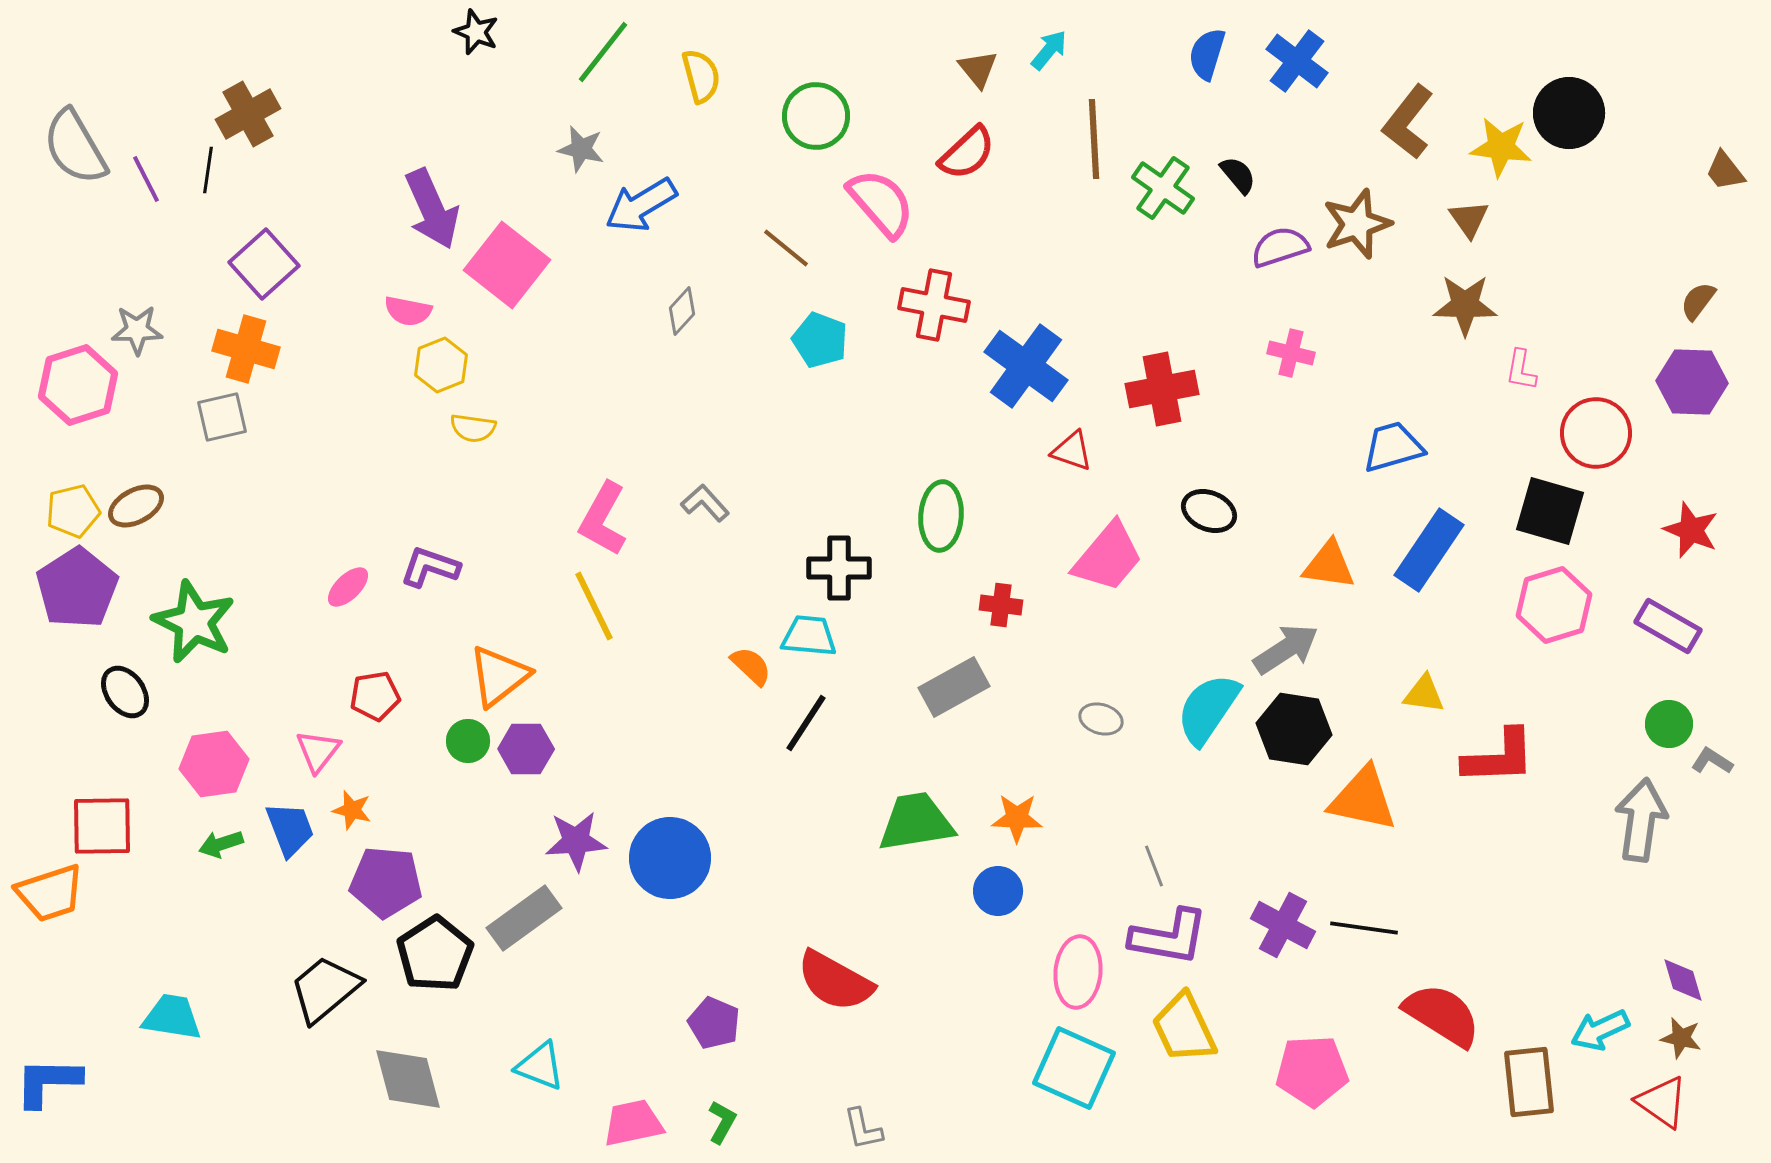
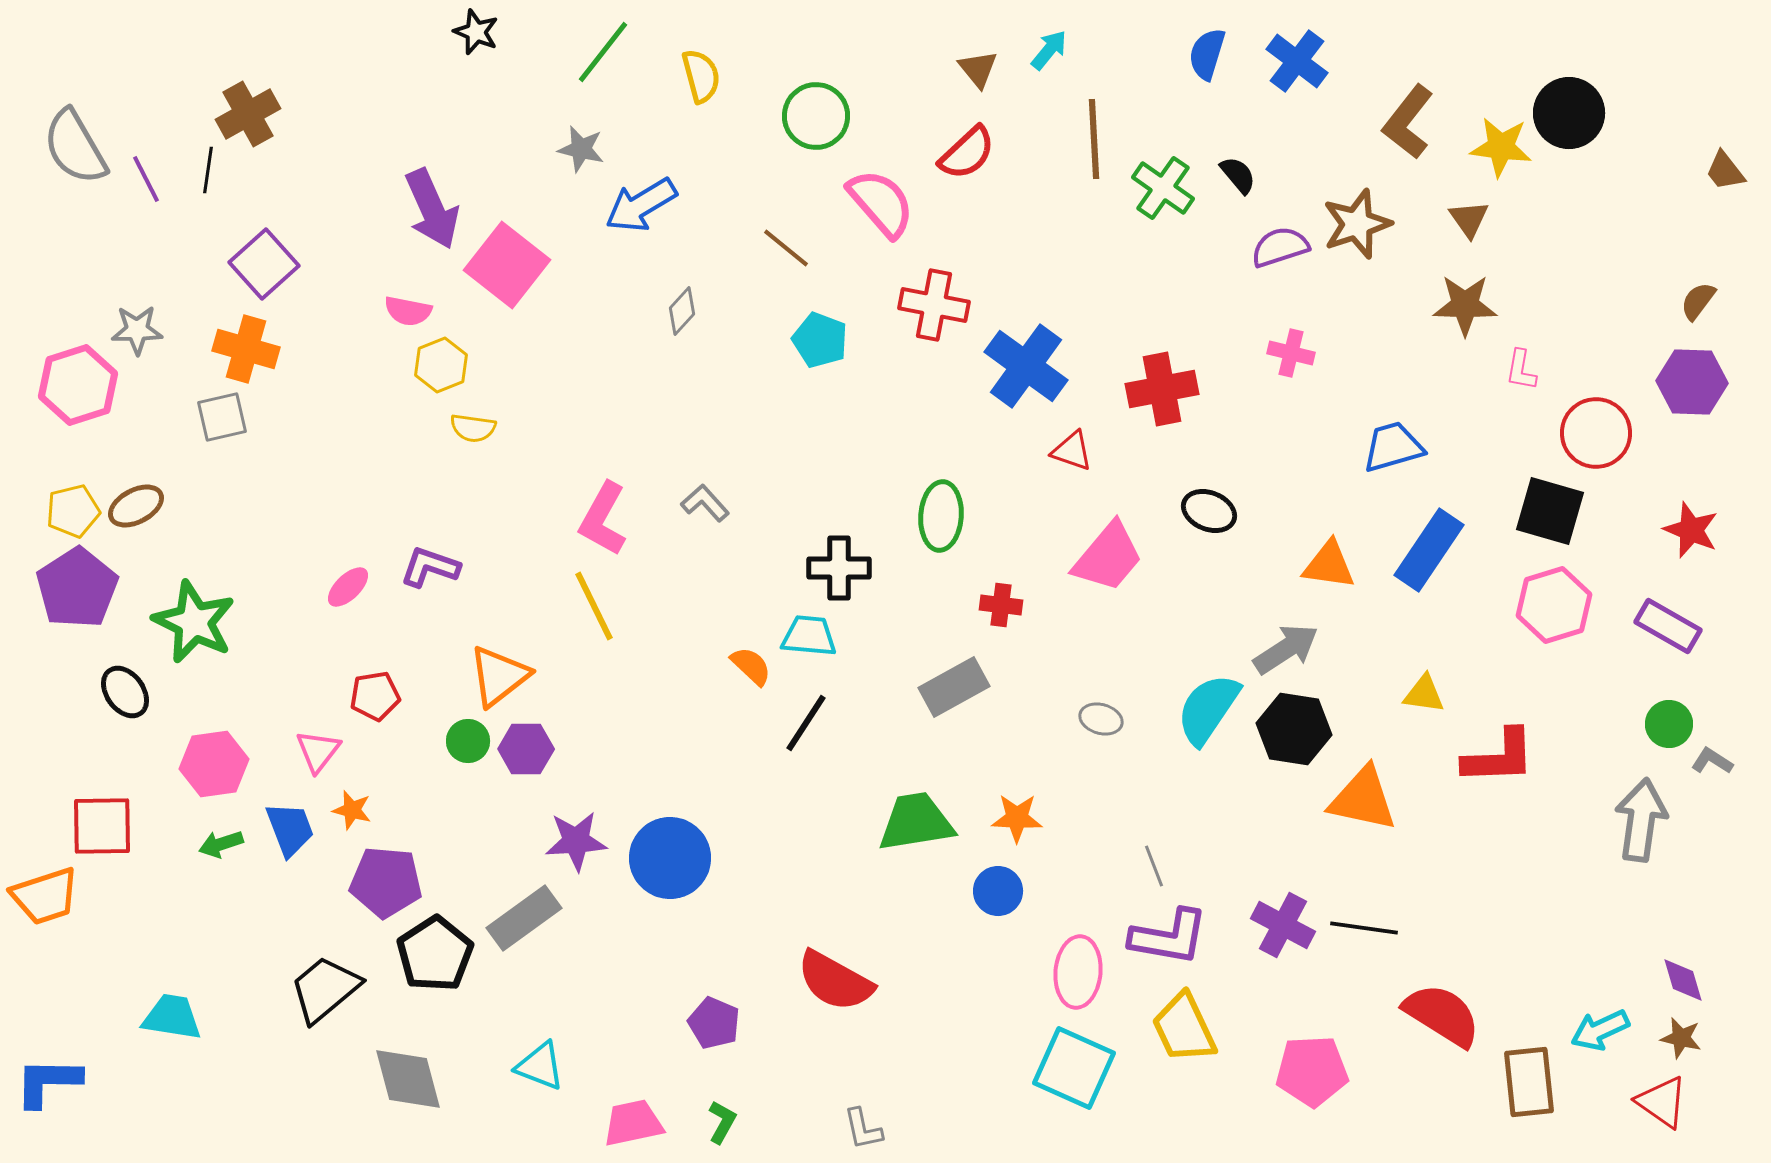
orange trapezoid at (50, 893): moved 5 px left, 3 px down
